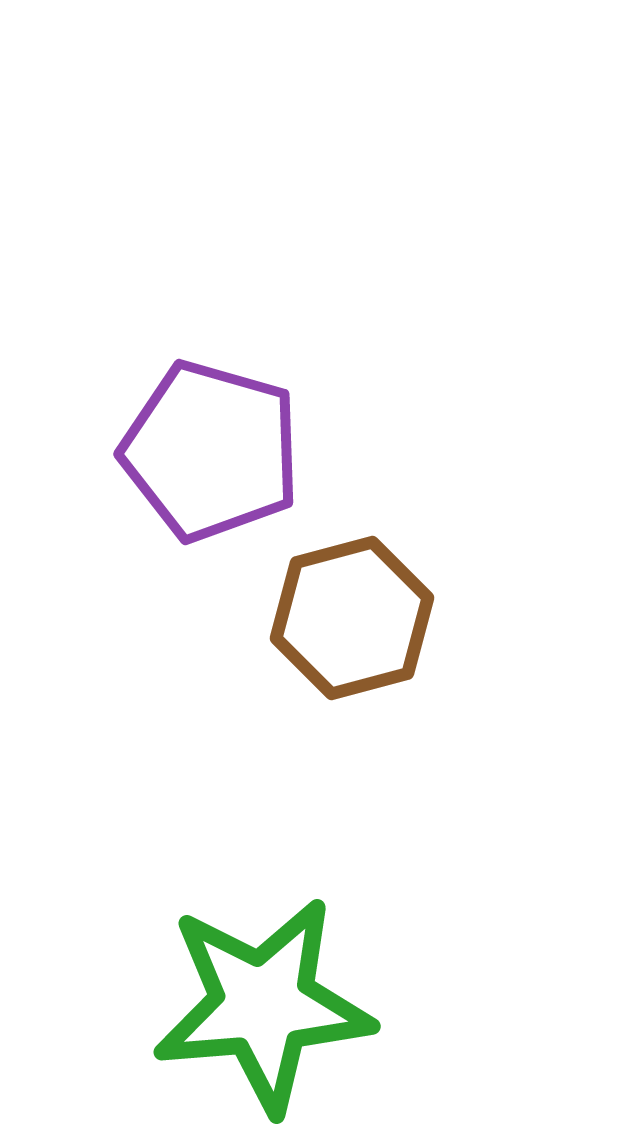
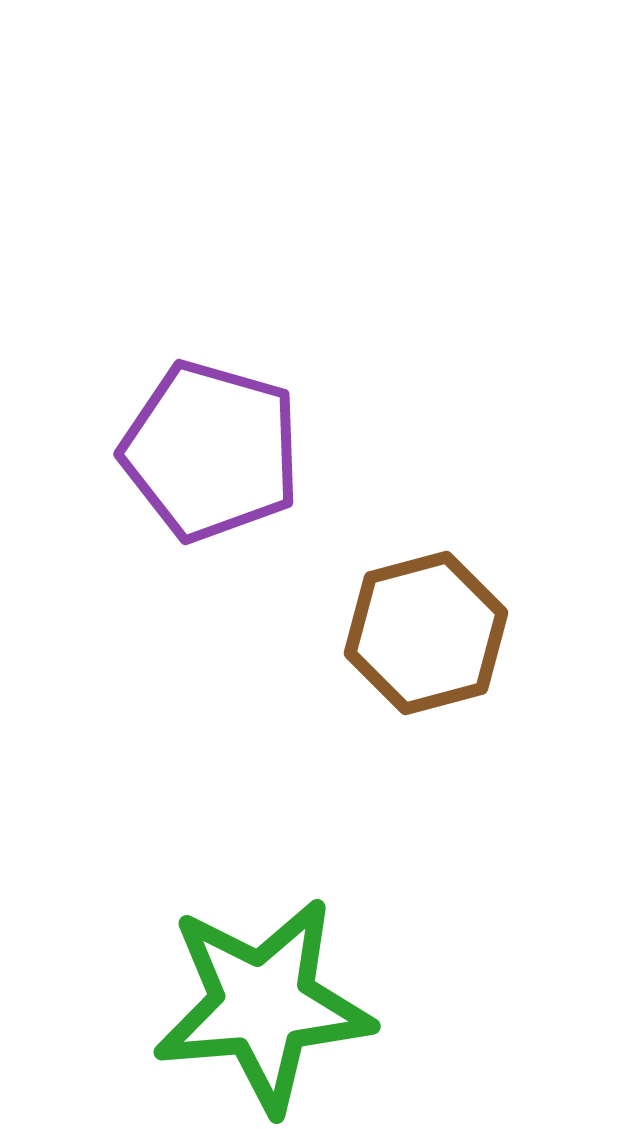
brown hexagon: moved 74 px right, 15 px down
